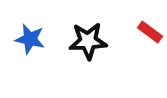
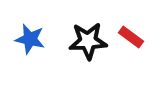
red rectangle: moved 19 px left, 5 px down
